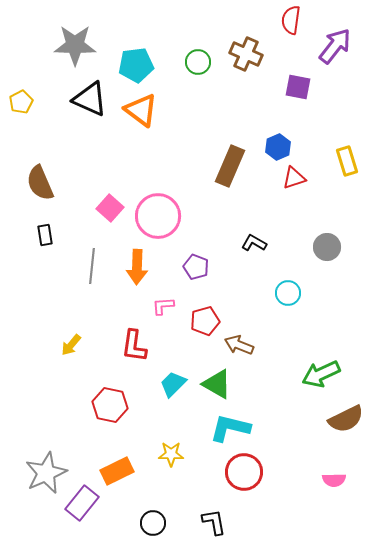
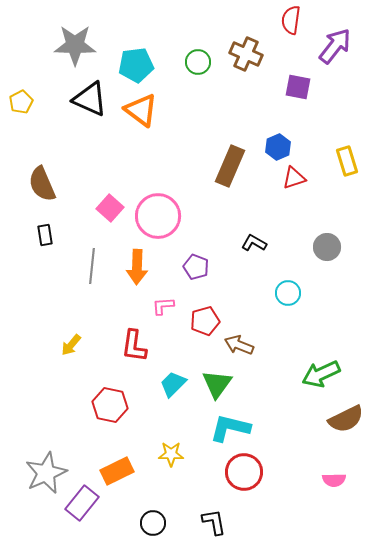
brown semicircle at (40, 183): moved 2 px right, 1 px down
green triangle at (217, 384): rotated 36 degrees clockwise
